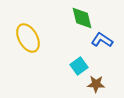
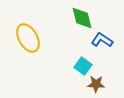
cyan square: moved 4 px right; rotated 18 degrees counterclockwise
